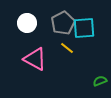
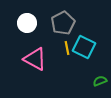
cyan square: moved 19 px down; rotated 30 degrees clockwise
yellow line: rotated 40 degrees clockwise
